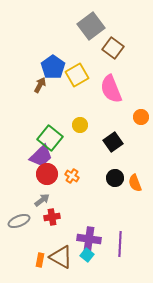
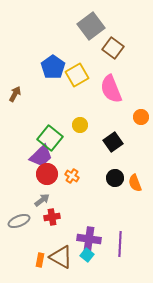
brown arrow: moved 25 px left, 9 px down
